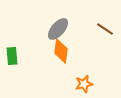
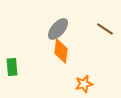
green rectangle: moved 11 px down
